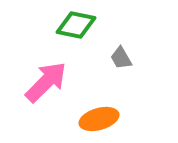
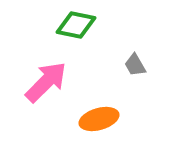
gray trapezoid: moved 14 px right, 7 px down
